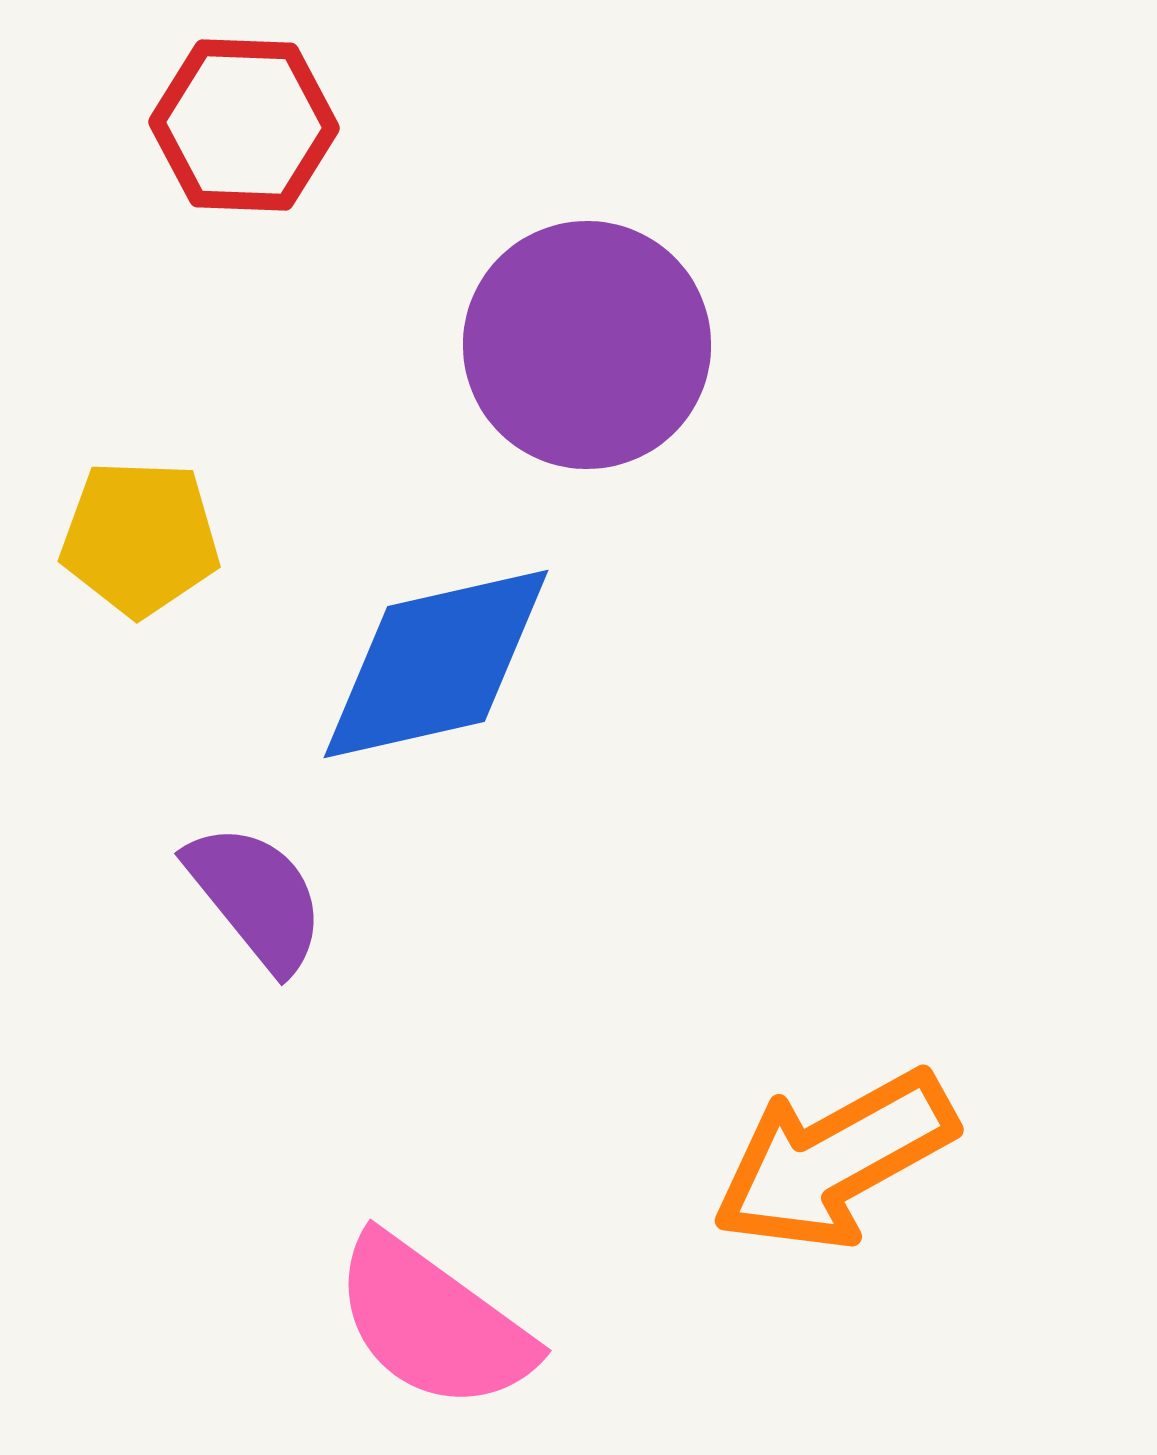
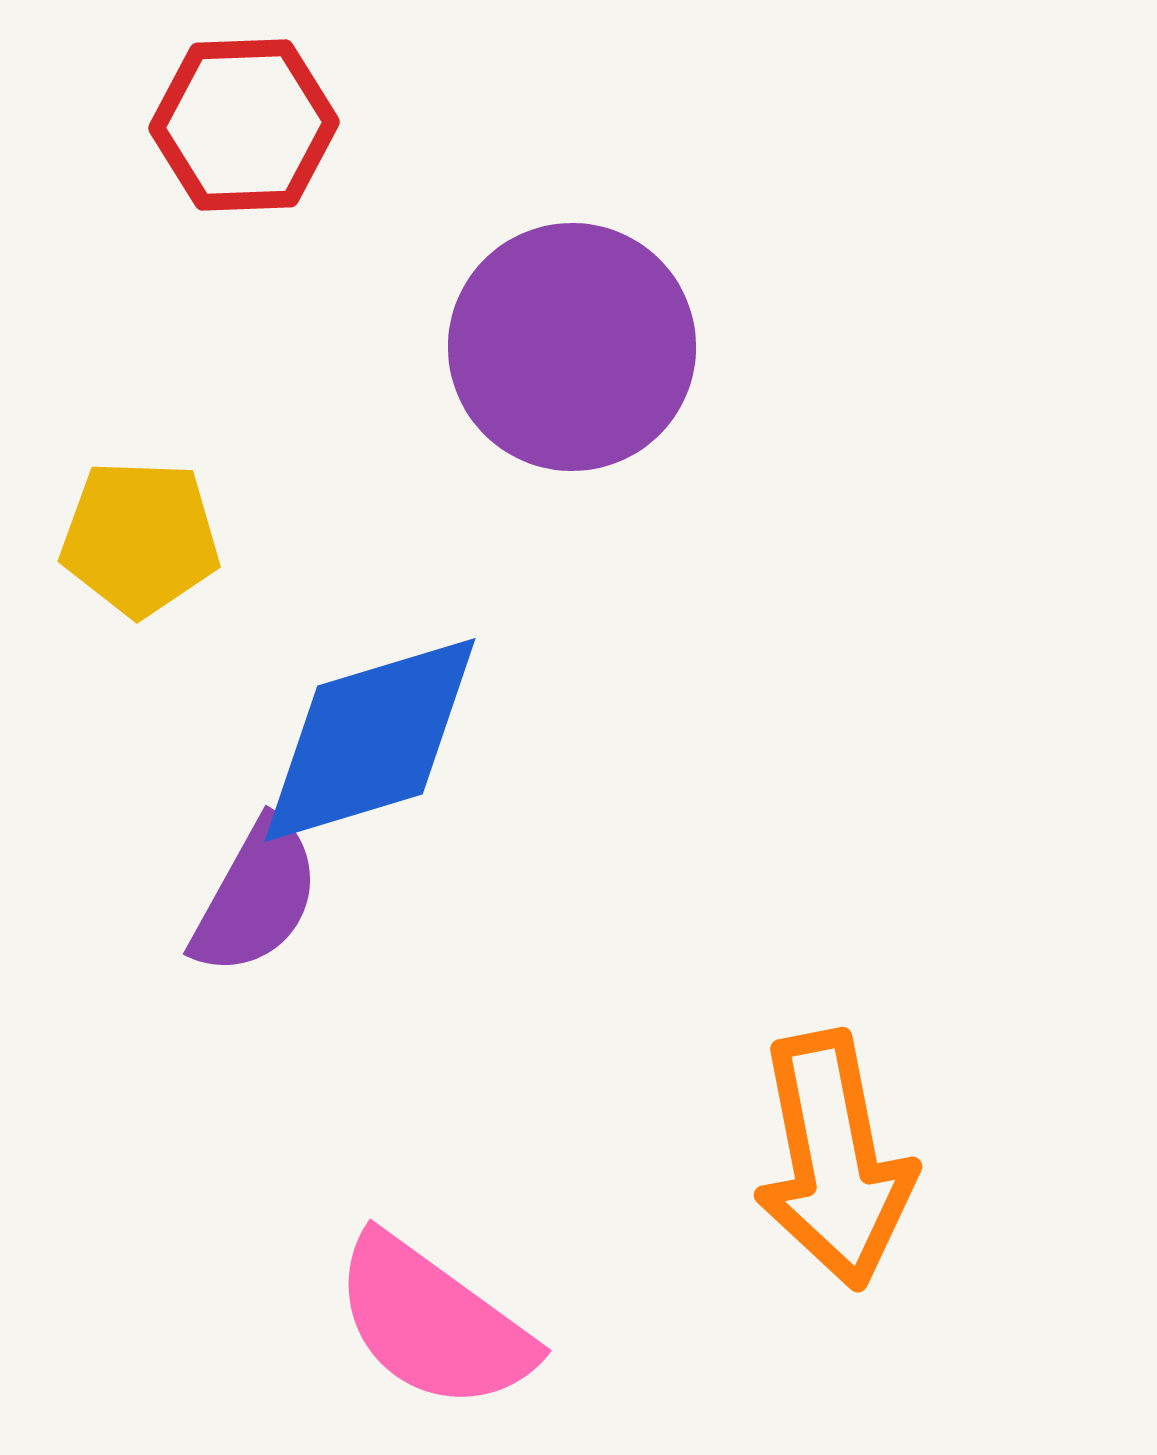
red hexagon: rotated 4 degrees counterclockwise
purple circle: moved 15 px left, 2 px down
blue diamond: moved 66 px left, 76 px down; rotated 4 degrees counterclockwise
purple semicircle: rotated 68 degrees clockwise
orange arrow: rotated 72 degrees counterclockwise
